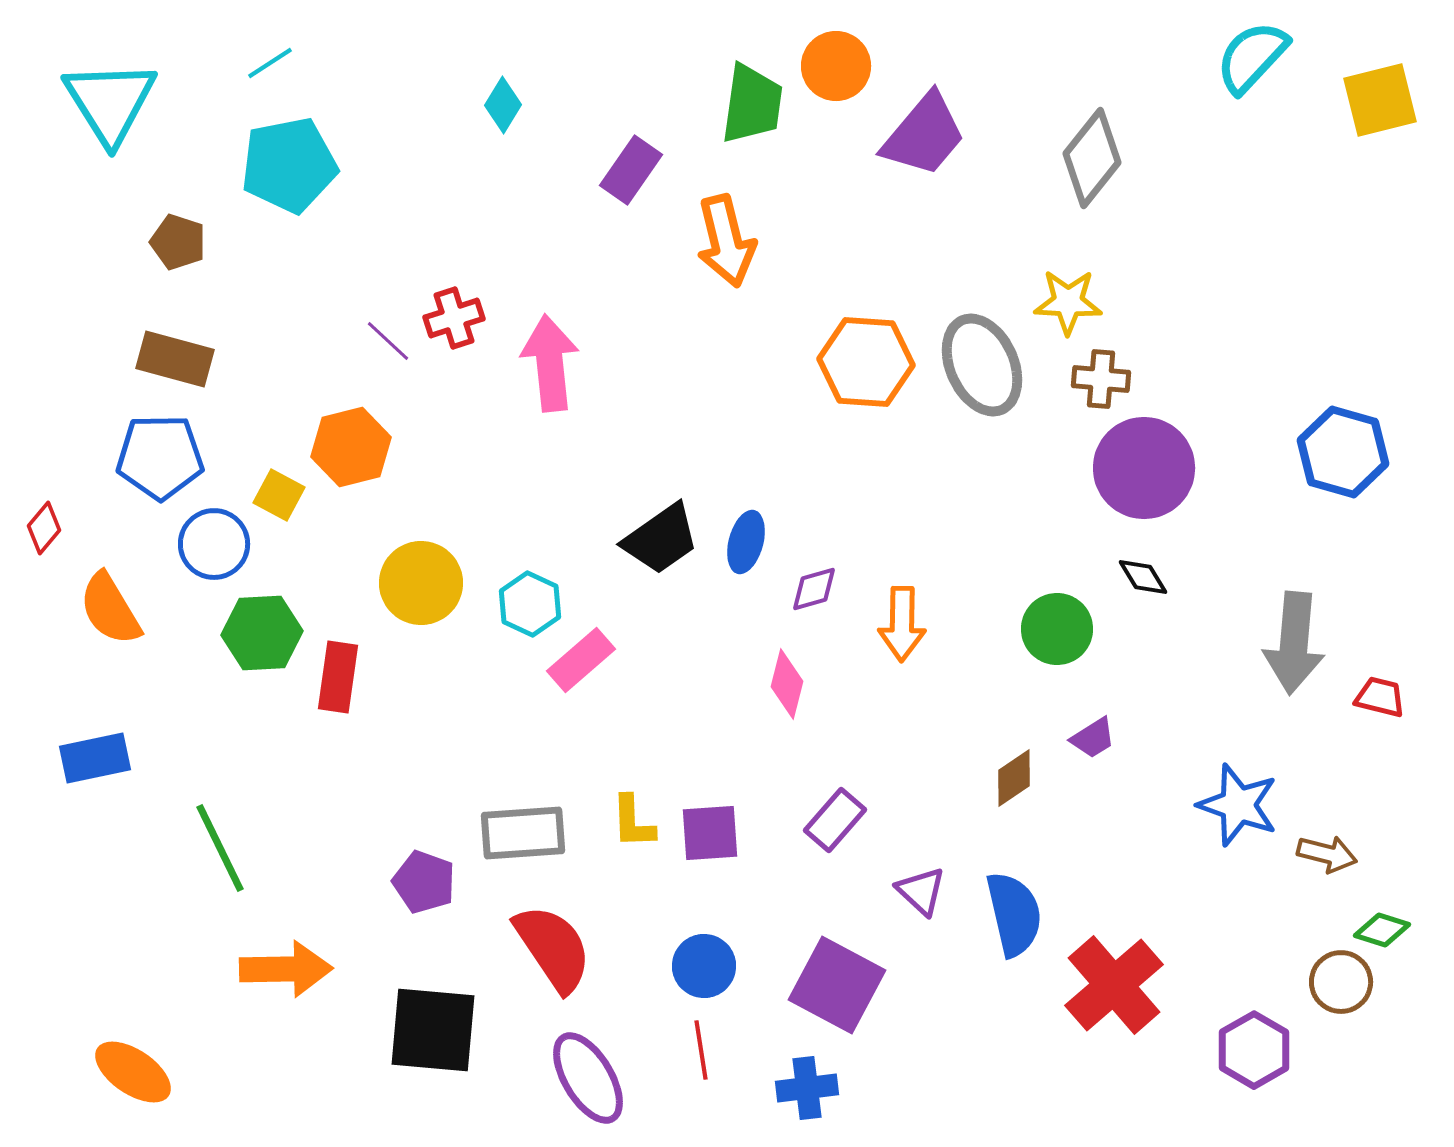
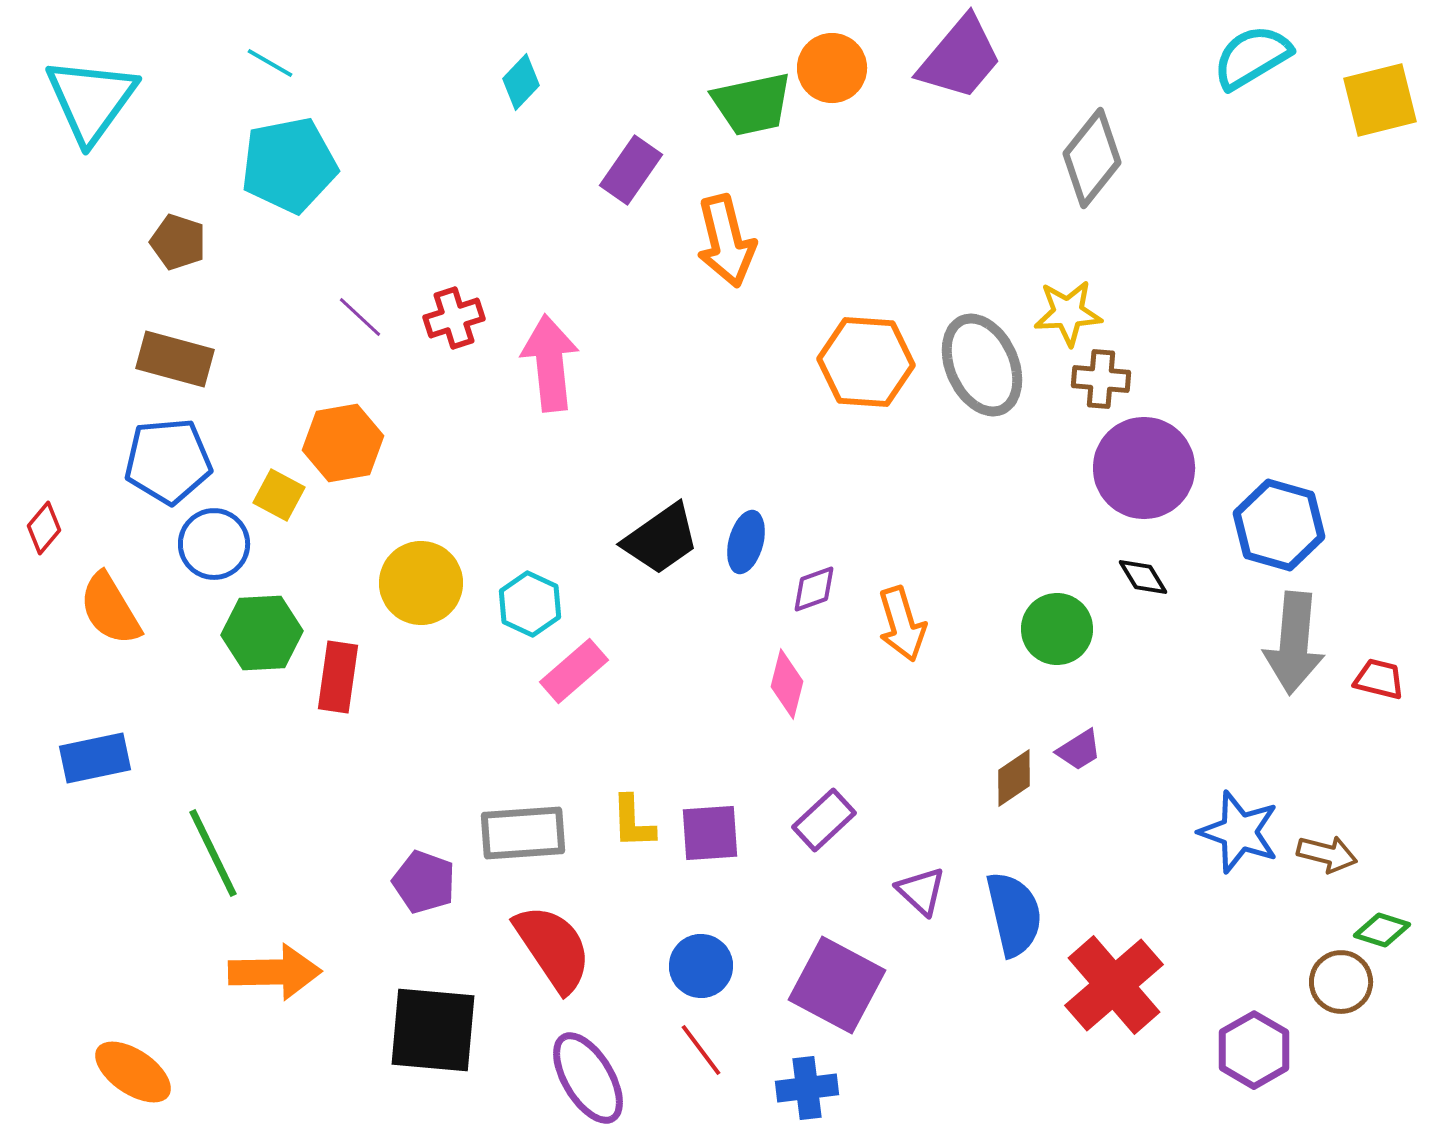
cyan semicircle at (1252, 57): rotated 16 degrees clockwise
cyan line at (270, 63): rotated 63 degrees clockwise
orange circle at (836, 66): moved 4 px left, 2 px down
cyan triangle at (110, 102): moved 19 px left, 2 px up; rotated 8 degrees clockwise
green trapezoid at (752, 104): rotated 70 degrees clockwise
cyan diamond at (503, 105): moved 18 px right, 23 px up; rotated 12 degrees clockwise
purple trapezoid at (924, 135): moved 36 px right, 77 px up
yellow star at (1068, 302): moved 11 px down; rotated 6 degrees counterclockwise
purple line at (388, 341): moved 28 px left, 24 px up
orange hexagon at (351, 447): moved 8 px left, 4 px up; rotated 4 degrees clockwise
blue hexagon at (1343, 452): moved 64 px left, 73 px down
blue pentagon at (160, 457): moved 8 px right, 4 px down; rotated 4 degrees counterclockwise
purple diamond at (814, 589): rotated 4 degrees counterclockwise
orange arrow at (902, 624): rotated 18 degrees counterclockwise
pink rectangle at (581, 660): moved 7 px left, 11 px down
red trapezoid at (1380, 697): moved 1 px left, 18 px up
purple trapezoid at (1093, 738): moved 14 px left, 12 px down
blue star at (1238, 805): moved 1 px right, 27 px down
purple rectangle at (835, 820): moved 11 px left; rotated 6 degrees clockwise
green line at (220, 848): moved 7 px left, 5 px down
blue circle at (704, 966): moved 3 px left
orange arrow at (286, 969): moved 11 px left, 3 px down
red line at (701, 1050): rotated 28 degrees counterclockwise
